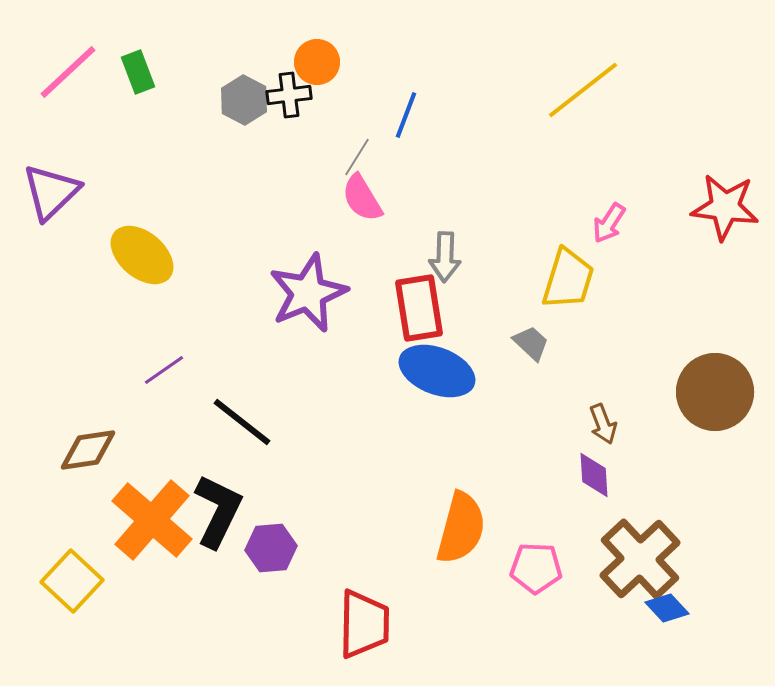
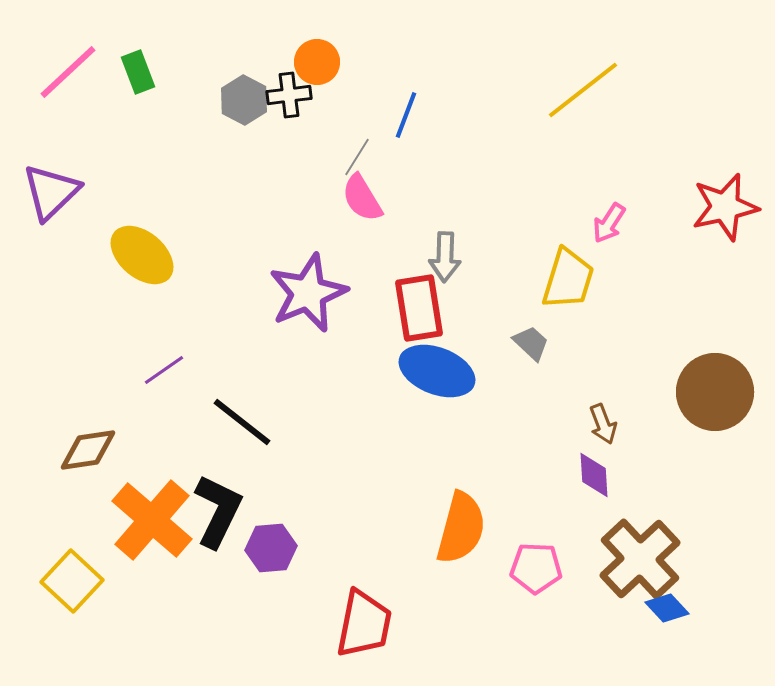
red star: rotated 20 degrees counterclockwise
red trapezoid: rotated 10 degrees clockwise
